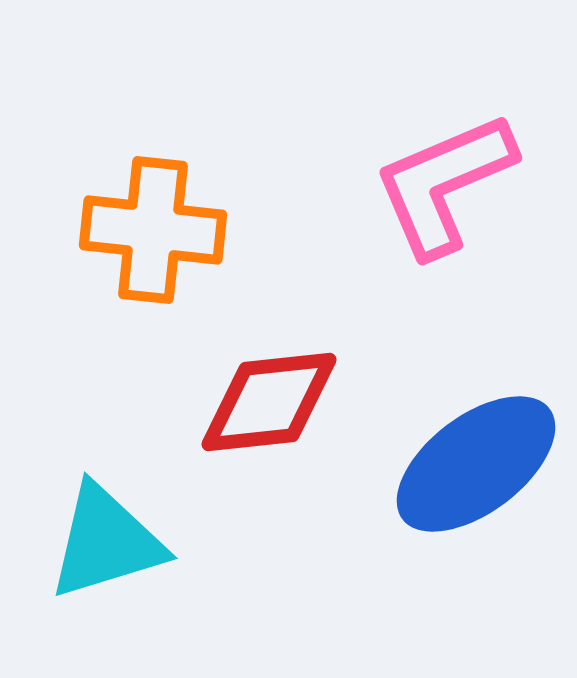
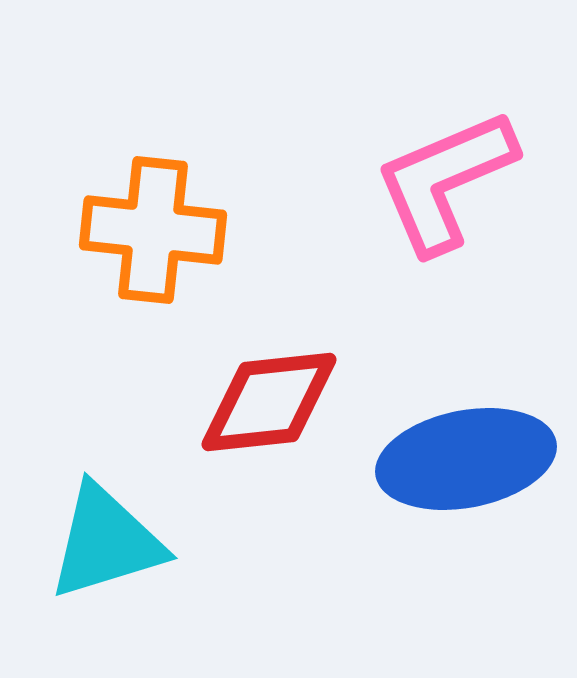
pink L-shape: moved 1 px right, 3 px up
blue ellipse: moved 10 px left, 5 px up; rotated 26 degrees clockwise
